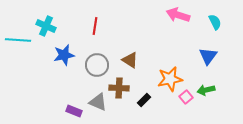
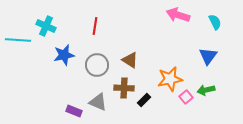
brown cross: moved 5 px right
